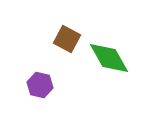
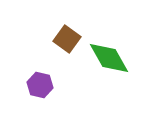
brown square: rotated 8 degrees clockwise
